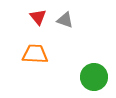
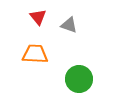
gray triangle: moved 4 px right, 5 px down
green circle: moved 15 px left, 2 px down
